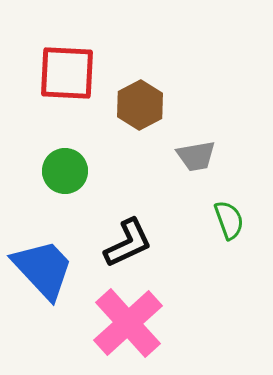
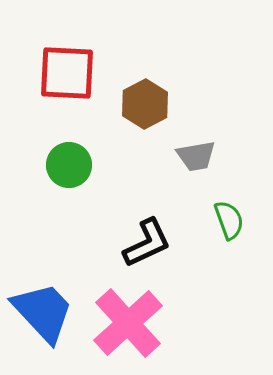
brown hexagon: moved 5 px right, 1 px up
green circle: moved 4 px right, 6 px up
black L-shape: moved 19 px right
blue trapezoid: moved 43 px down
